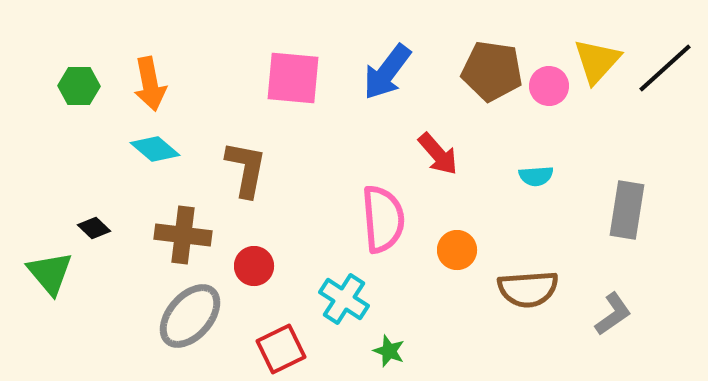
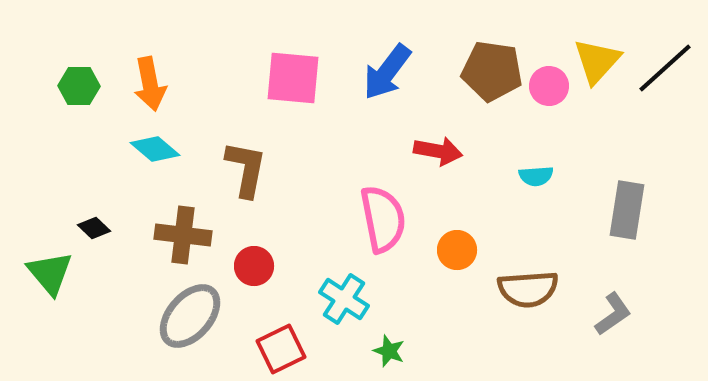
red arrow: moved 3 px up; rotated 39 degrees counterclockwise
pink semicircle: rotated 6 degrees counterclockwise
